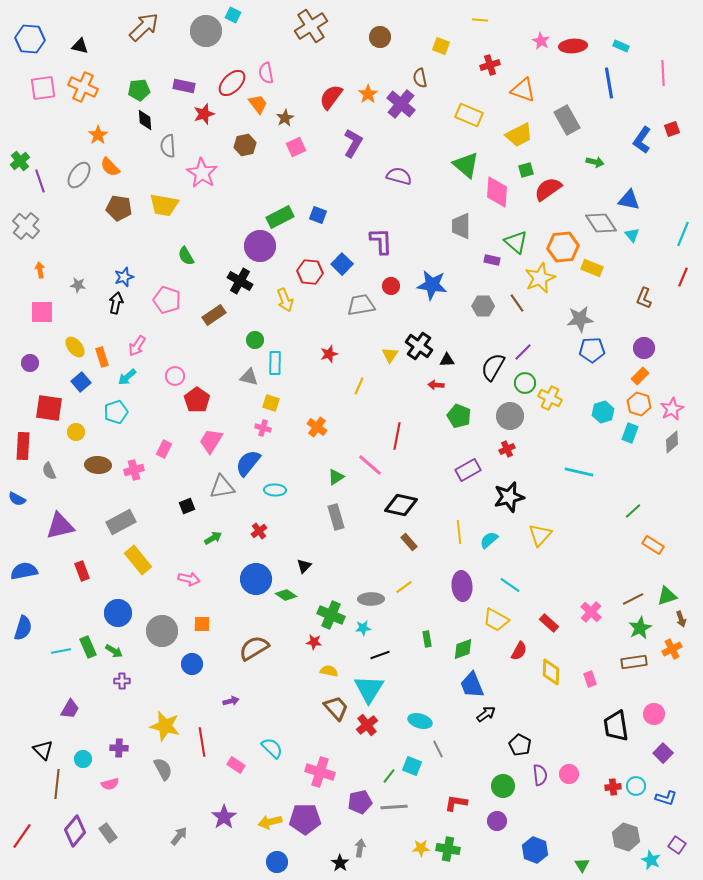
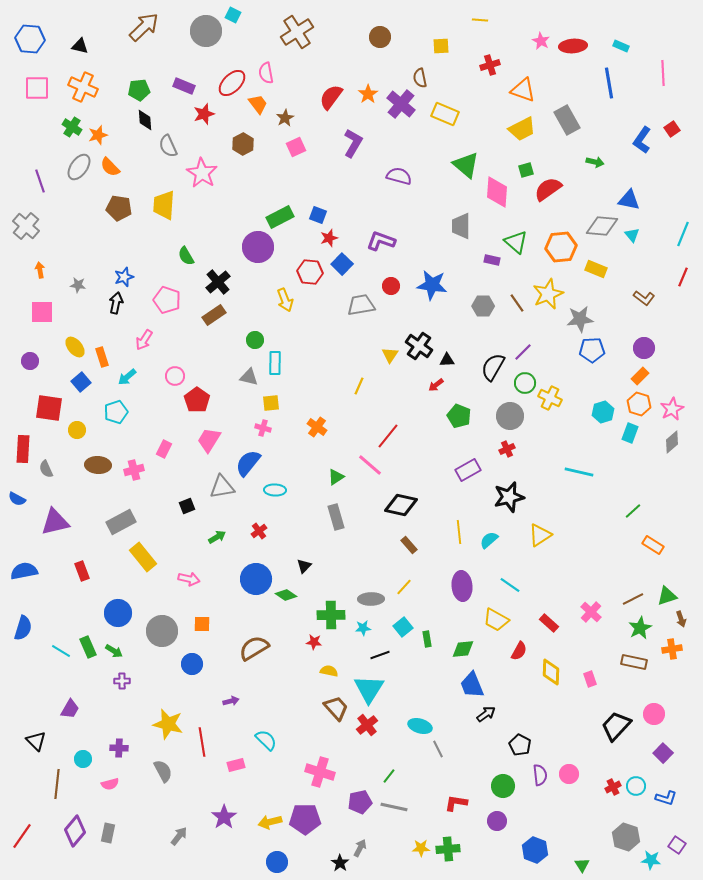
brown cross at (311, 26): moved 14 px left, 6 px down
yellow square at (441, 46): rotated 24 degrees counterclockwise
purple rectangle at (184, 86): rotated 10 degrees clockwise
pink square at (43, 88): moved 6 px left; rotated 8 degrees clockwise
yellow rectangle at (469, 115): moved 24 px left, 1 px up
red square at (672, 129): rotated 14 degrees counterclockwise
orange star at (98, 135): rotated 18 degrees clockwise
yellow trapezoid at (519, 135): moved 3 px right, 6 px up
brown hexagon at (245, 145): moved 2 px left, 1 px up; rotated 15 degrees counterclockwise
gray semicircle at (168, 146): rotated 20 degrees counterclockwise
green cross at (20, 161): moved 52 px right, 34 px up; rotated 18 degrees counterclockwise
gray ellipse at (79, 175): moved 8 px up
yellow trapezoid at (164, 205): rotated 84 degrees clockwise
gray diamond at (601, 223): moved 1 px right, 3 px down; rotated 52 degrees counterclockwise
purple L-shape at (381, 241): rotated 68 degrees counterclockwise
purple circle at (260, 246): moved 2 px left, 1 px down
orange hexagon at (563, 247): moved 2 px left
yellow rectangle at (592, 268): moved 4 px right, 1 px down
yellow star at (540, 278): moved 8 px right, 16 px down
black cross at (240, 281): moved 22 px left, 1 px down; rotated 20 degrees clockwise
brown L-shape at (644, 298): rotated 75 degrees counterclockwise
pink arrow at (137, 346): moved 7 px right, 6 px up
red star at (329, 354): moved 116 px up
purple circle at (30, 363): moved 2 px up
red arrow at (436, 385): rotated 42 degrees counterclockwise
yellow square at (271, 403): rotated 24 degrees counterclockwise
yellow circle at (76, 432): moved 1 px right, 2 px up
red line at (397, 436): moved 9 px left; rotated 28 degrees clockwise
pink trapezoid at (211, 441): moved 2 px left, 1 px up
red rectangle at (23, 446): moved 3 px down
gray semicircle at (49, 471): moved 3 px left, 2 px up
purple triangle at (60, 526): moved 5 px left, 4 px up
yellow triangle at (540, 535): rotated 15 degrees clockwise
green arrow at (213, 538): moved 4 px right, 1 px up
brown rectangle at (409, 542): moved 3 px down
yellow rectangle at (138, 560): moved 5 px right, 3 px up
yellow line at (404, 587): rotated 12 degrees counterclockwise
green cross at (331, 615): rotated 24 degrees counterclockwise
green diamond at (463, 649): rotated 15 degrees clockwise
orange cross at (672, 649): rotated 18 degrees clockwise
cyan line at (61, 651): rotated 42 degrees clockwise
brown rectangle at (634, 662): rotated 20 degrees clockwise
cyan ellipse at (420, 721): moved 5 px down
yellow star at (165, 726): moved 3 px right, 2 px up
black trapezoid at (616, 726): rotated 52 degrees clockwise
cyan semicircle at (272, 748): moved 6 px left, 8 px up
black triangle at (43, 750): moved 7 px left, 9 px up
pink rectangle at (236, 765): rotated 48 degrees counterclockwise
cyan square at (412, 766): moved 9 px left, 139 px up; rotated 30 degrees clockwise
gray semicircle at (163, 769): moved 2 px down
red cross at (613, 787): rotated 21 degrees counterclockwise
gray line at (394, 807): rotated 16 degrees clockwise
gray rectangle at (108, 833): rotated 48 degrees clockwise
gray arrow at (360, 848): rotated 18 degrees clockwise
green cross at (448, 849): rotated 15 degrees counterclockwise
cyan star at (651, 860): rotated 18 degrees counterclockwise
